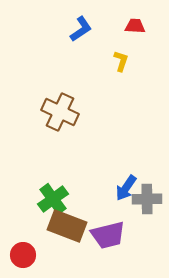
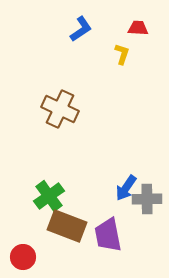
red trapezoid: moved 3 px right, 2 px down
yellow L-shape: moved 1 px right, 7 px up
brown cross: moved 3 px up
green cross: moved 4 px left, 3 px up
purple trapezoid: rotated 93 degrees clockwise
red circle: moved 2 px down
